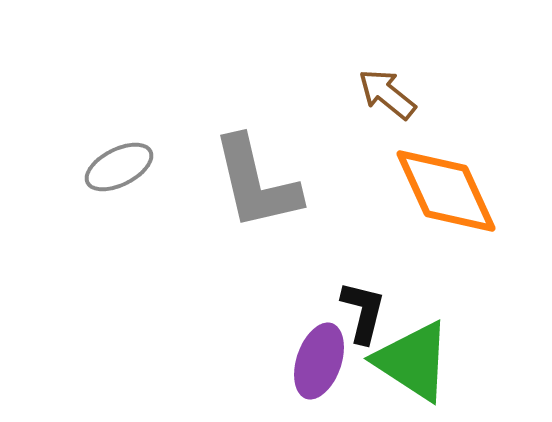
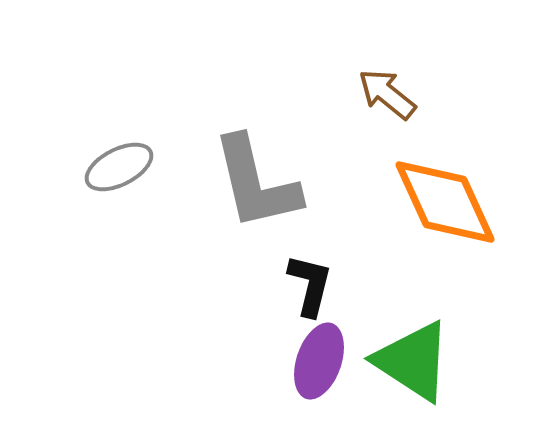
orange diamond: moved 1 px left, 11 px down
black L-shape: moved 53 px left, 27 px up
